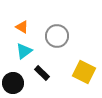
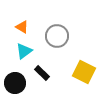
black circle: moved 2 px right
